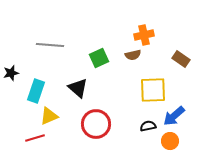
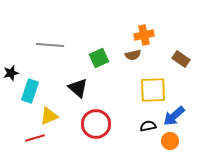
cyan rectangle: moved 6 px left
